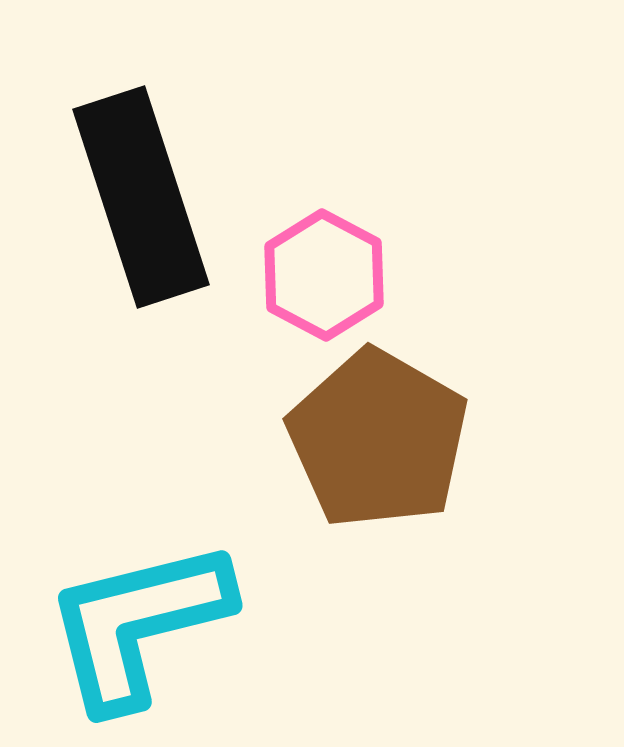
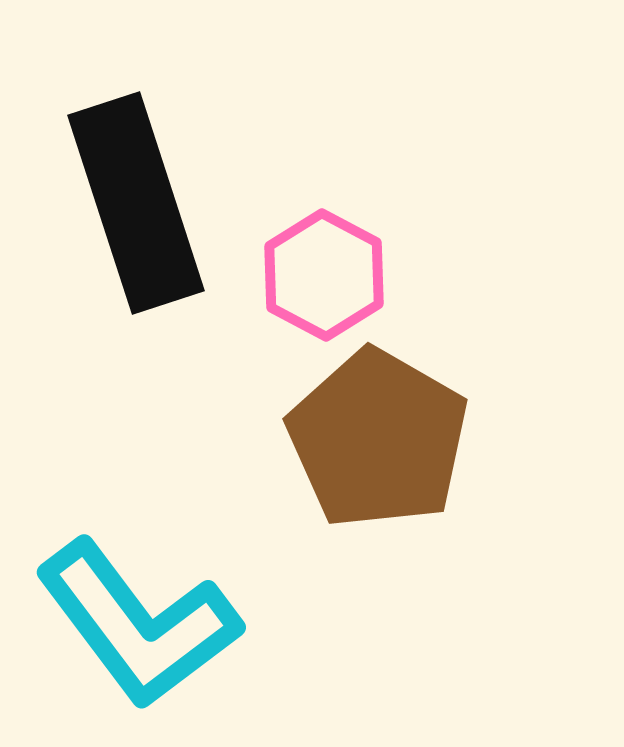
black rectangle: moved 5 px left, 6 px down
cyan L-shape: rotated 113 degrees counterclockwise
